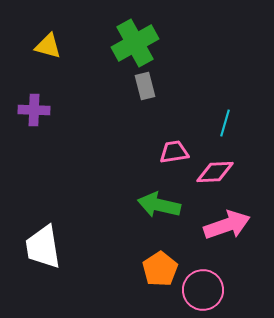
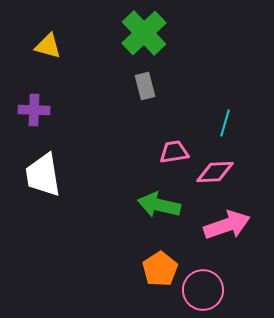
green cross: moved 9 px right, 10 px up; rotated 15 degrees counterclockwise
white trapezoid: moved 72 px up
